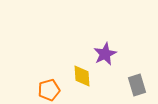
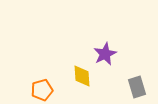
gray rectangle: moved 2 px down
orange pentagon: moved 7 px left
